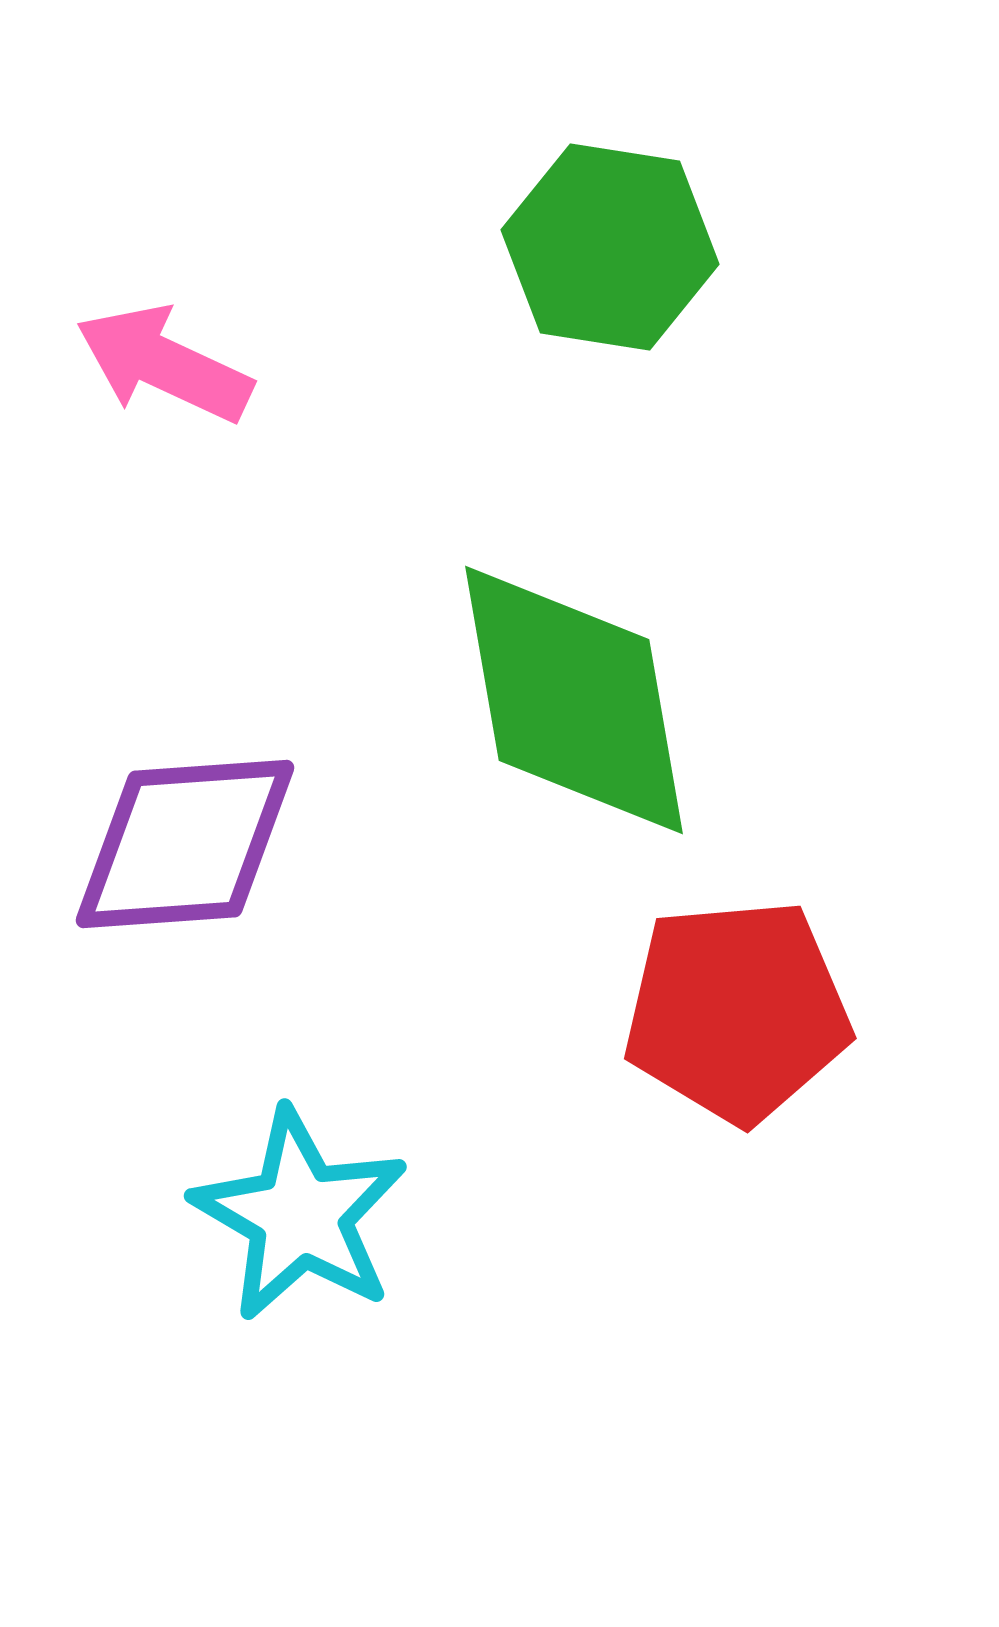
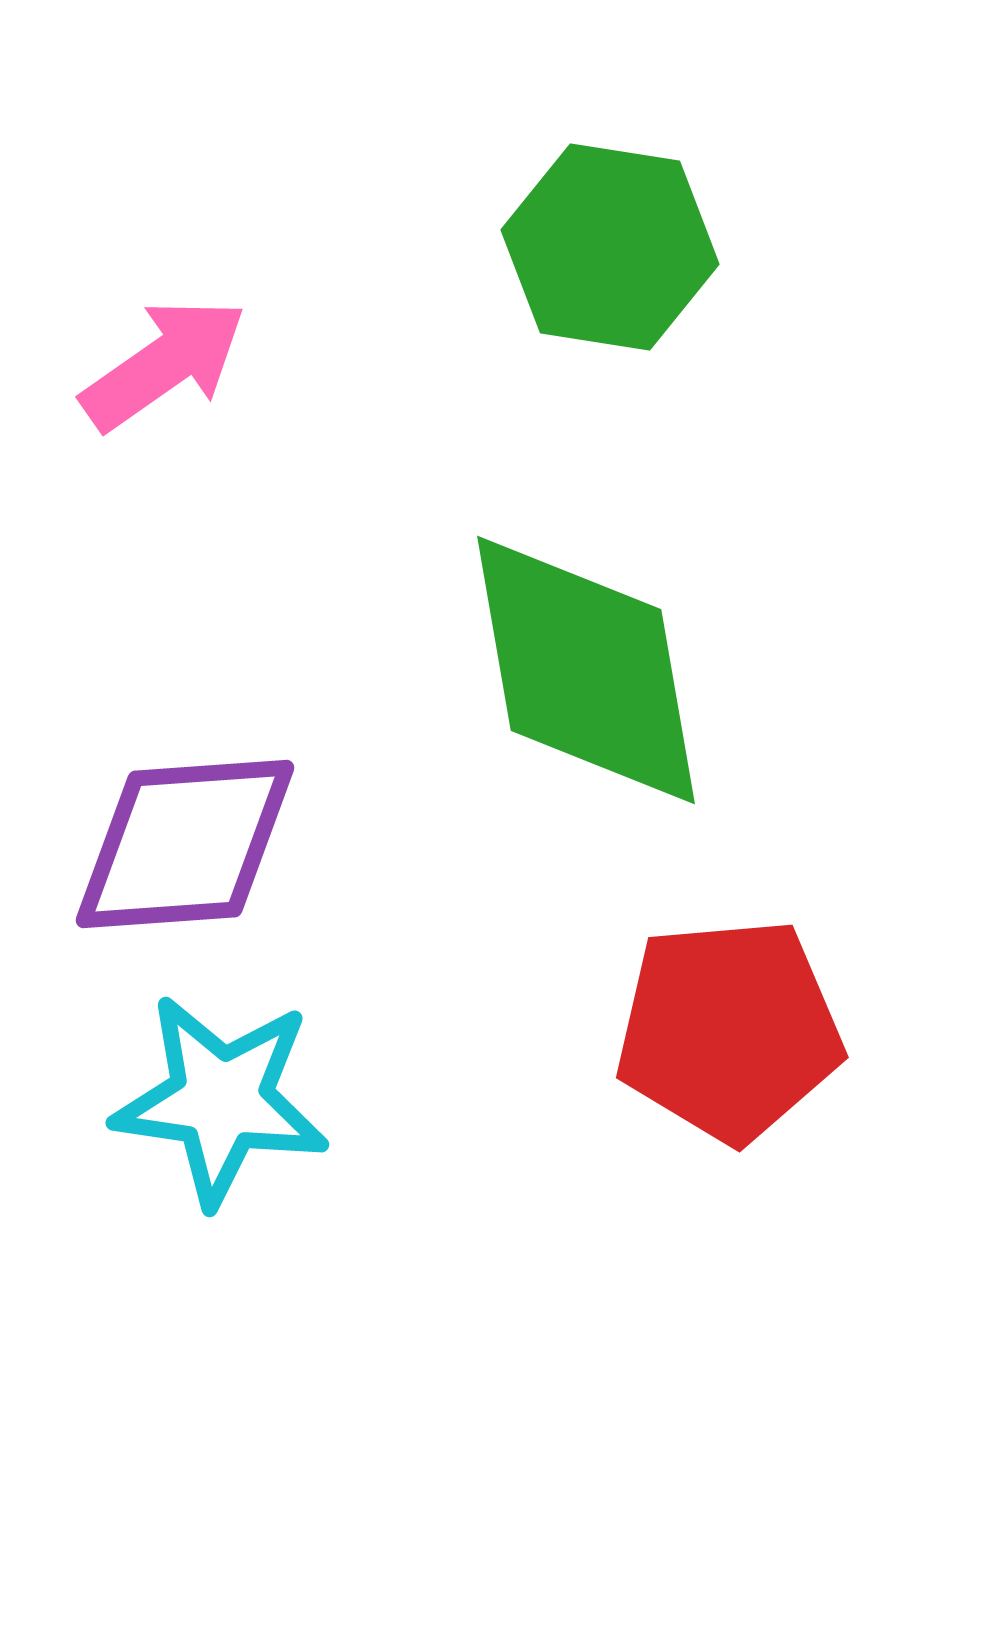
pink arrow: rotated 120 degrees clockwise
green diamond: moved 12 px right, 30 px up
red pentagon: moved 8 px left, 19 px down
cyan star: moved 79 px left, 115 px up; rotated 22 degrees counterclockwise
